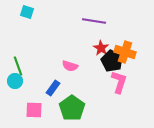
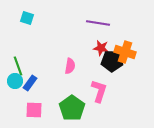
cyan square: moved 6 px down
purple line: moved 4 px right, 2 px down
red star: rotated 21 degrees counterclockwise
black pentagon: rotated 25 degrees counterclockwise
pink semicircle: rotated 98 degrees counterclockwise
pink L-shape: moved 20 px left, 9 px down
blue rectangle: moved 23 px left, 5 px up
